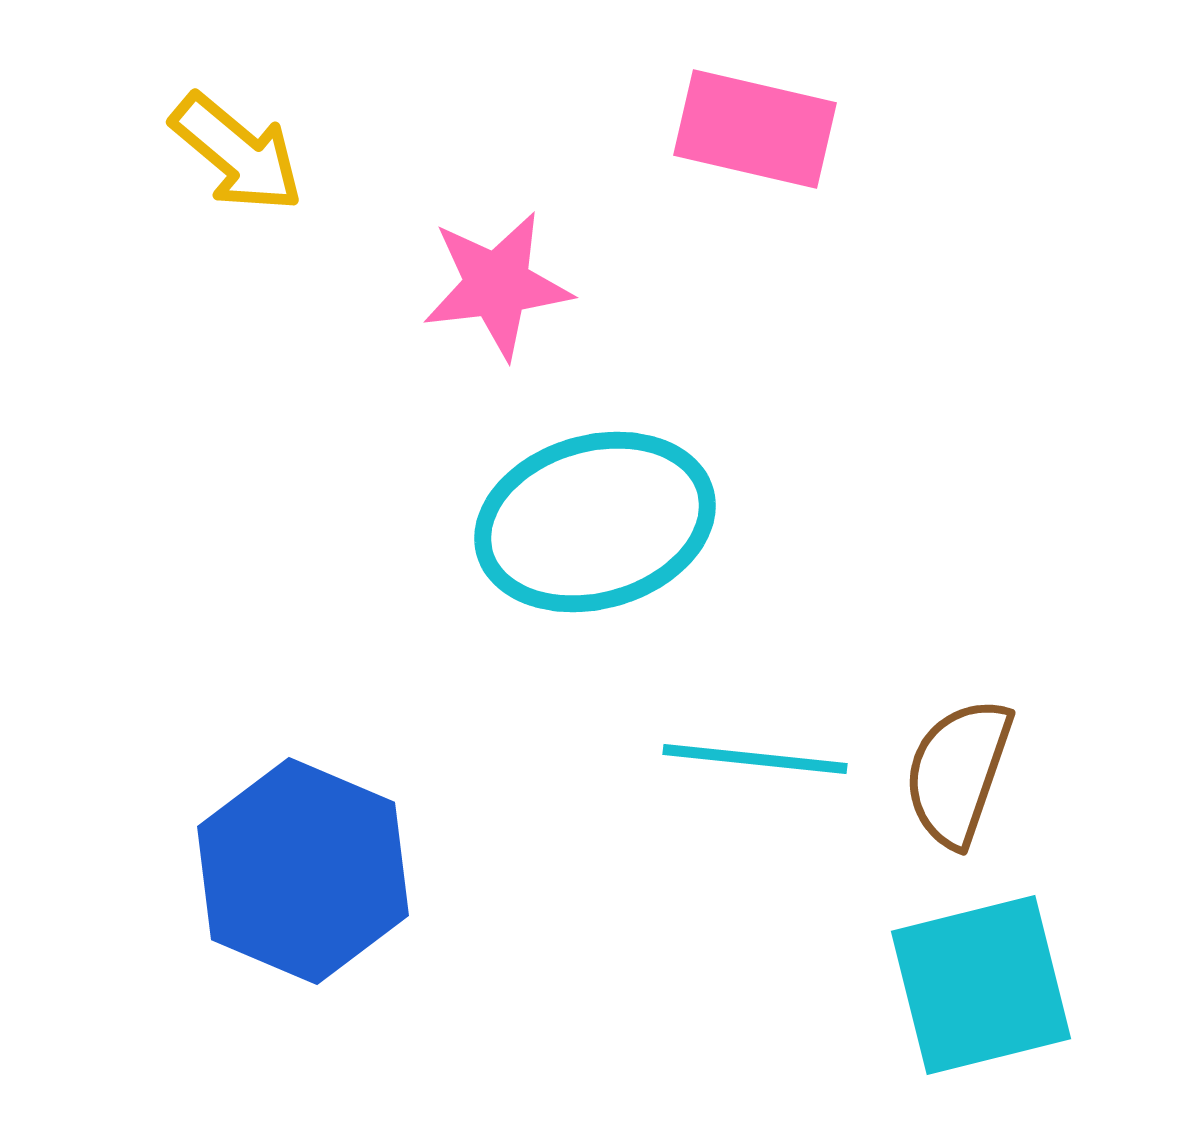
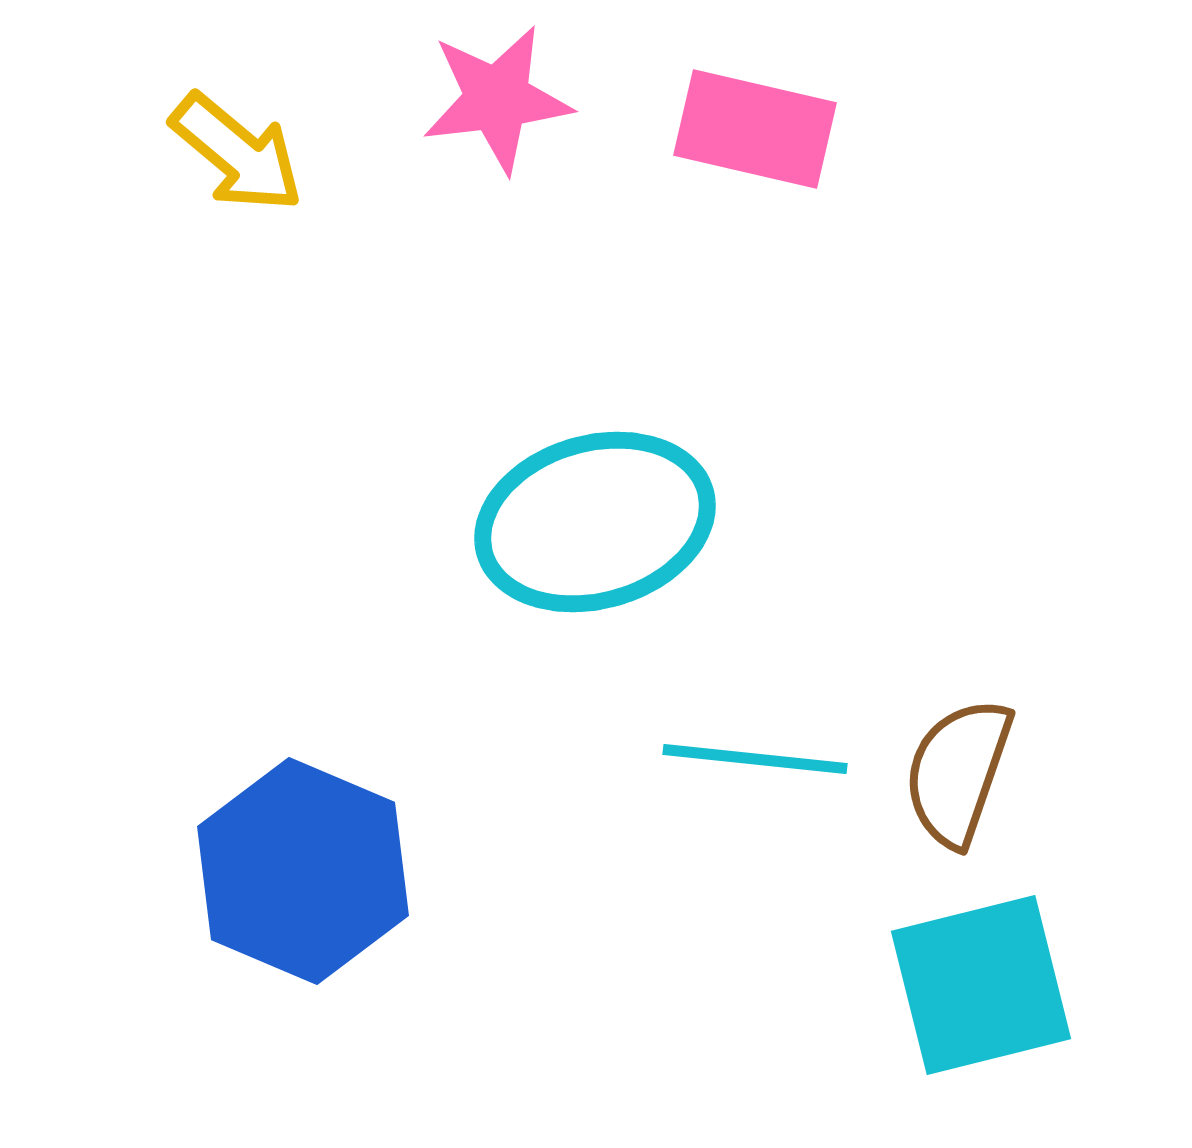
pink star: moved 186 px up
